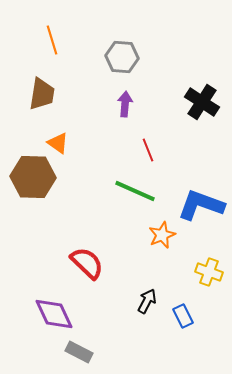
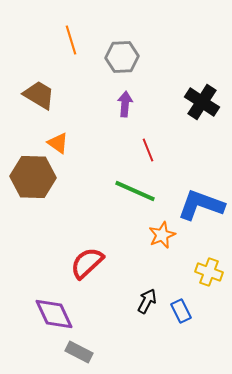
orange line: moved 19 px right
gray hexagon: rotated 8 degrees counterclockwise
brown trapezoid: moved 3 px left, 1 px down; rotated 68 degrees counterclockwise
red semicircle: rotated 87 degrees counterclockwise
blue rectangle: moved 2 px left, 5 px up
